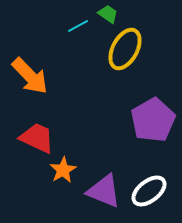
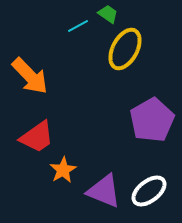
purple pentagon: moved 1 px left
red trapezoid: moved 1 px up; rotated 120 degrees clockwise
